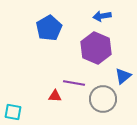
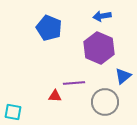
blue pentagon: rotated 20 degrees counterclockwise
purple hexagon: moved 3 px right
purple line: rotated 15 degrees counterclockwise
gray circle: moved 2 px right, 3 px down
